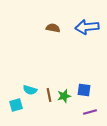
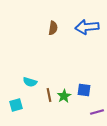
brown semicircle: rotated 88 degrees clockwise
cyan semicircle: moved 8 px up
green star: rotated 16 degrees counterclockwise
purple line: moved 7 px right
